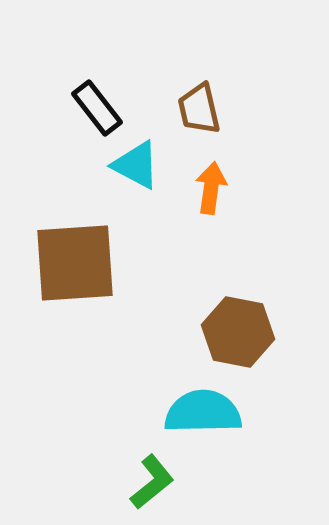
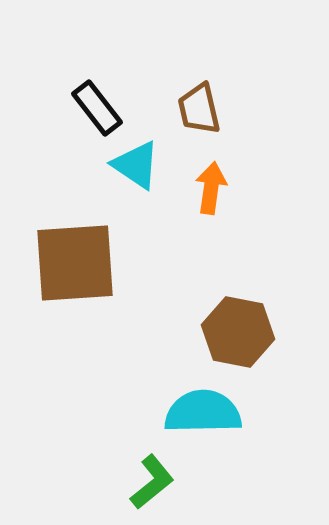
cyan triangle: rotated 6 degrees clockwise
